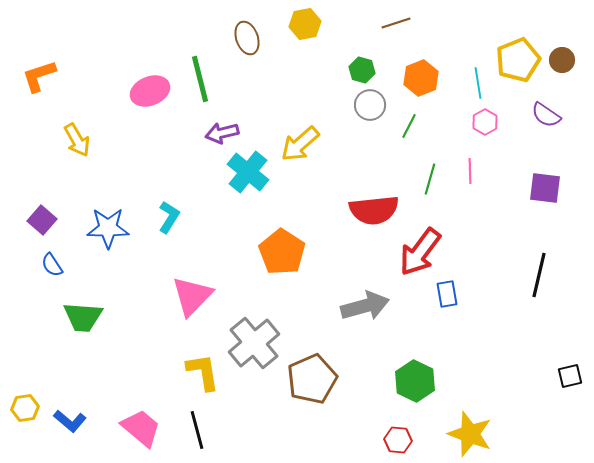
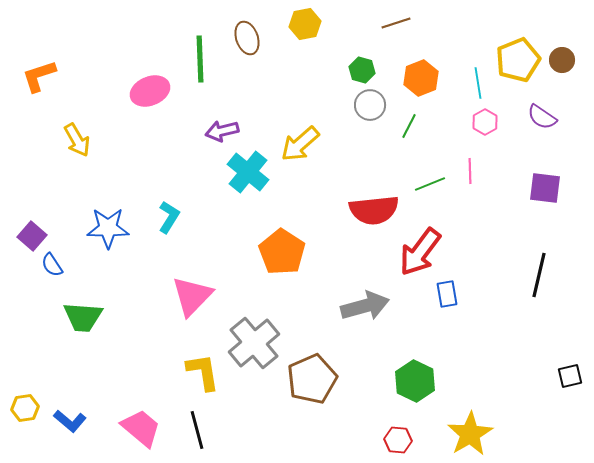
green line at (200, 79): moved 20 px up; rotated 12 degrees clockwise
purple semicircle at (546, 115): moved 4 px left, 2 px down
purple arrow at (222, 133): moved 2 px up
green line at (430, 179): moved 5 px down; rotated 52 degrees clockwise
purple square at (42, 220): moved 10 px left, 16 px down
yellow star at (470, 434): rotated 21 degrees clockwise
